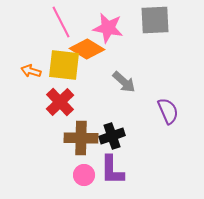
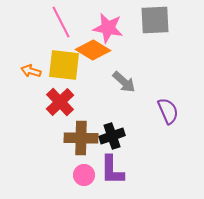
orange diamond: moved 6 px right, 1 px down
